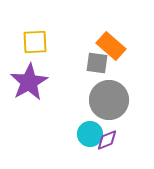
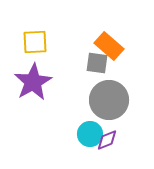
orange rectangle: moved 2 px left
purple star: moved 4 px right
